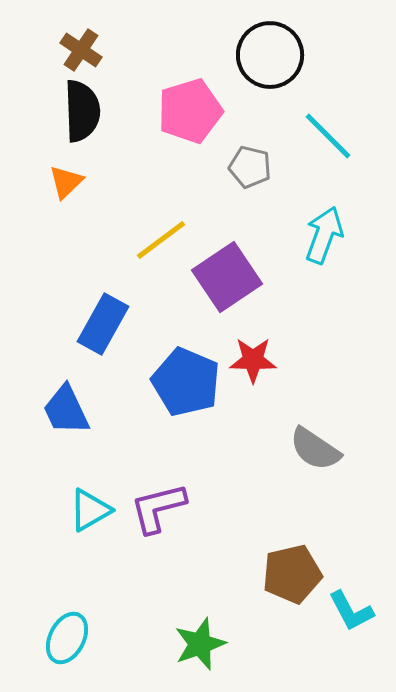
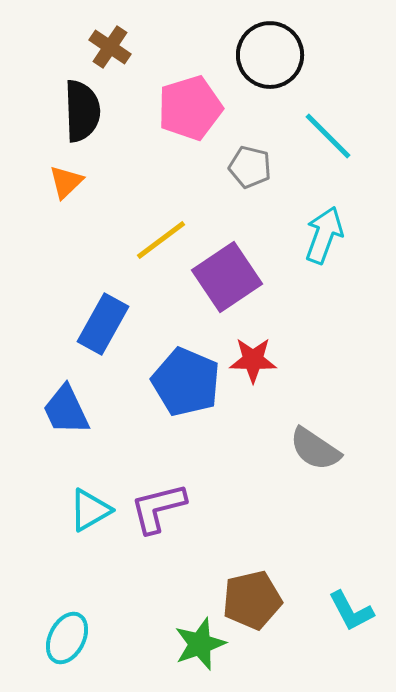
brown cross: moved 29 px right, 3 px up
pink pentagon: moved 3 px up
brown pentagon: moved 40 px left, 26 px down
